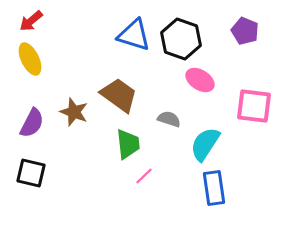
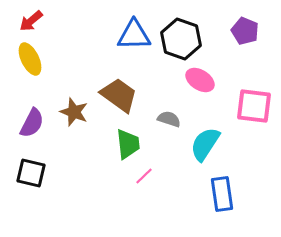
blue triangle: rotated 18 degrees counterclockwise
blue rectangle: moved 8 px right, 6 px down
